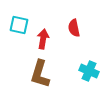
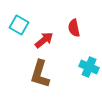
cyan square: rotated 18 degrees clockwise
red arrow: moved 1 px right, 1 px down; rotated 42 degrees clockwise
cyan cross: moved 4 px up
